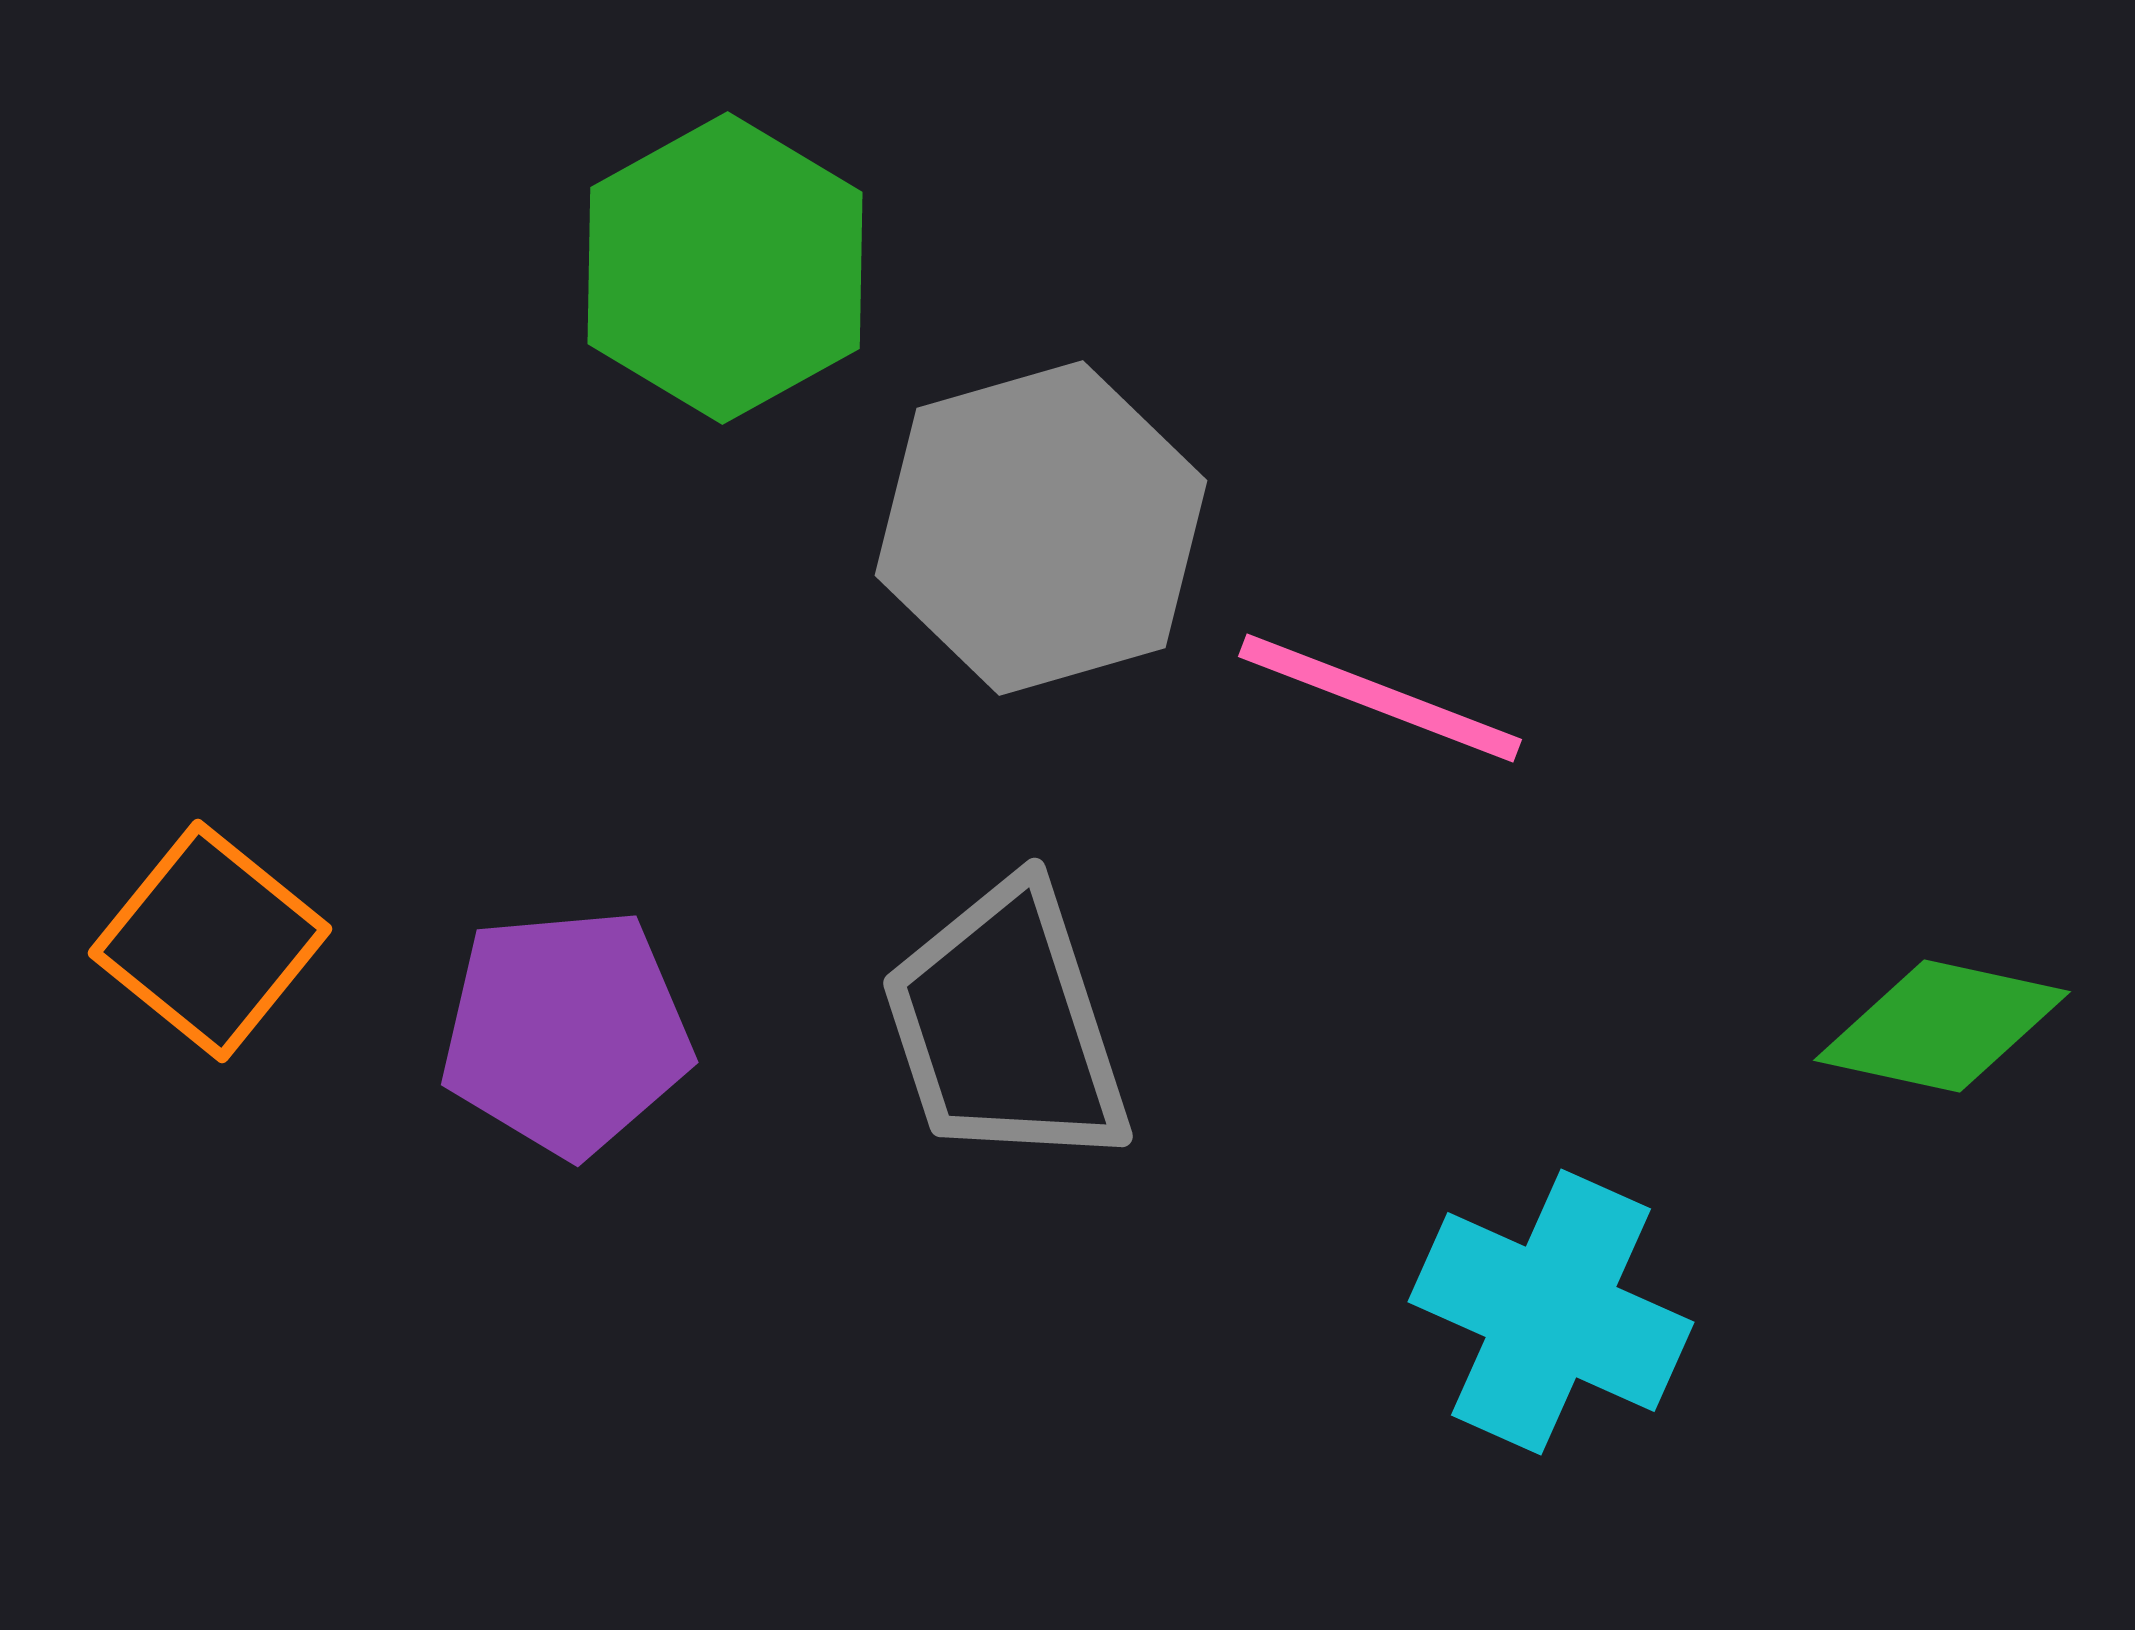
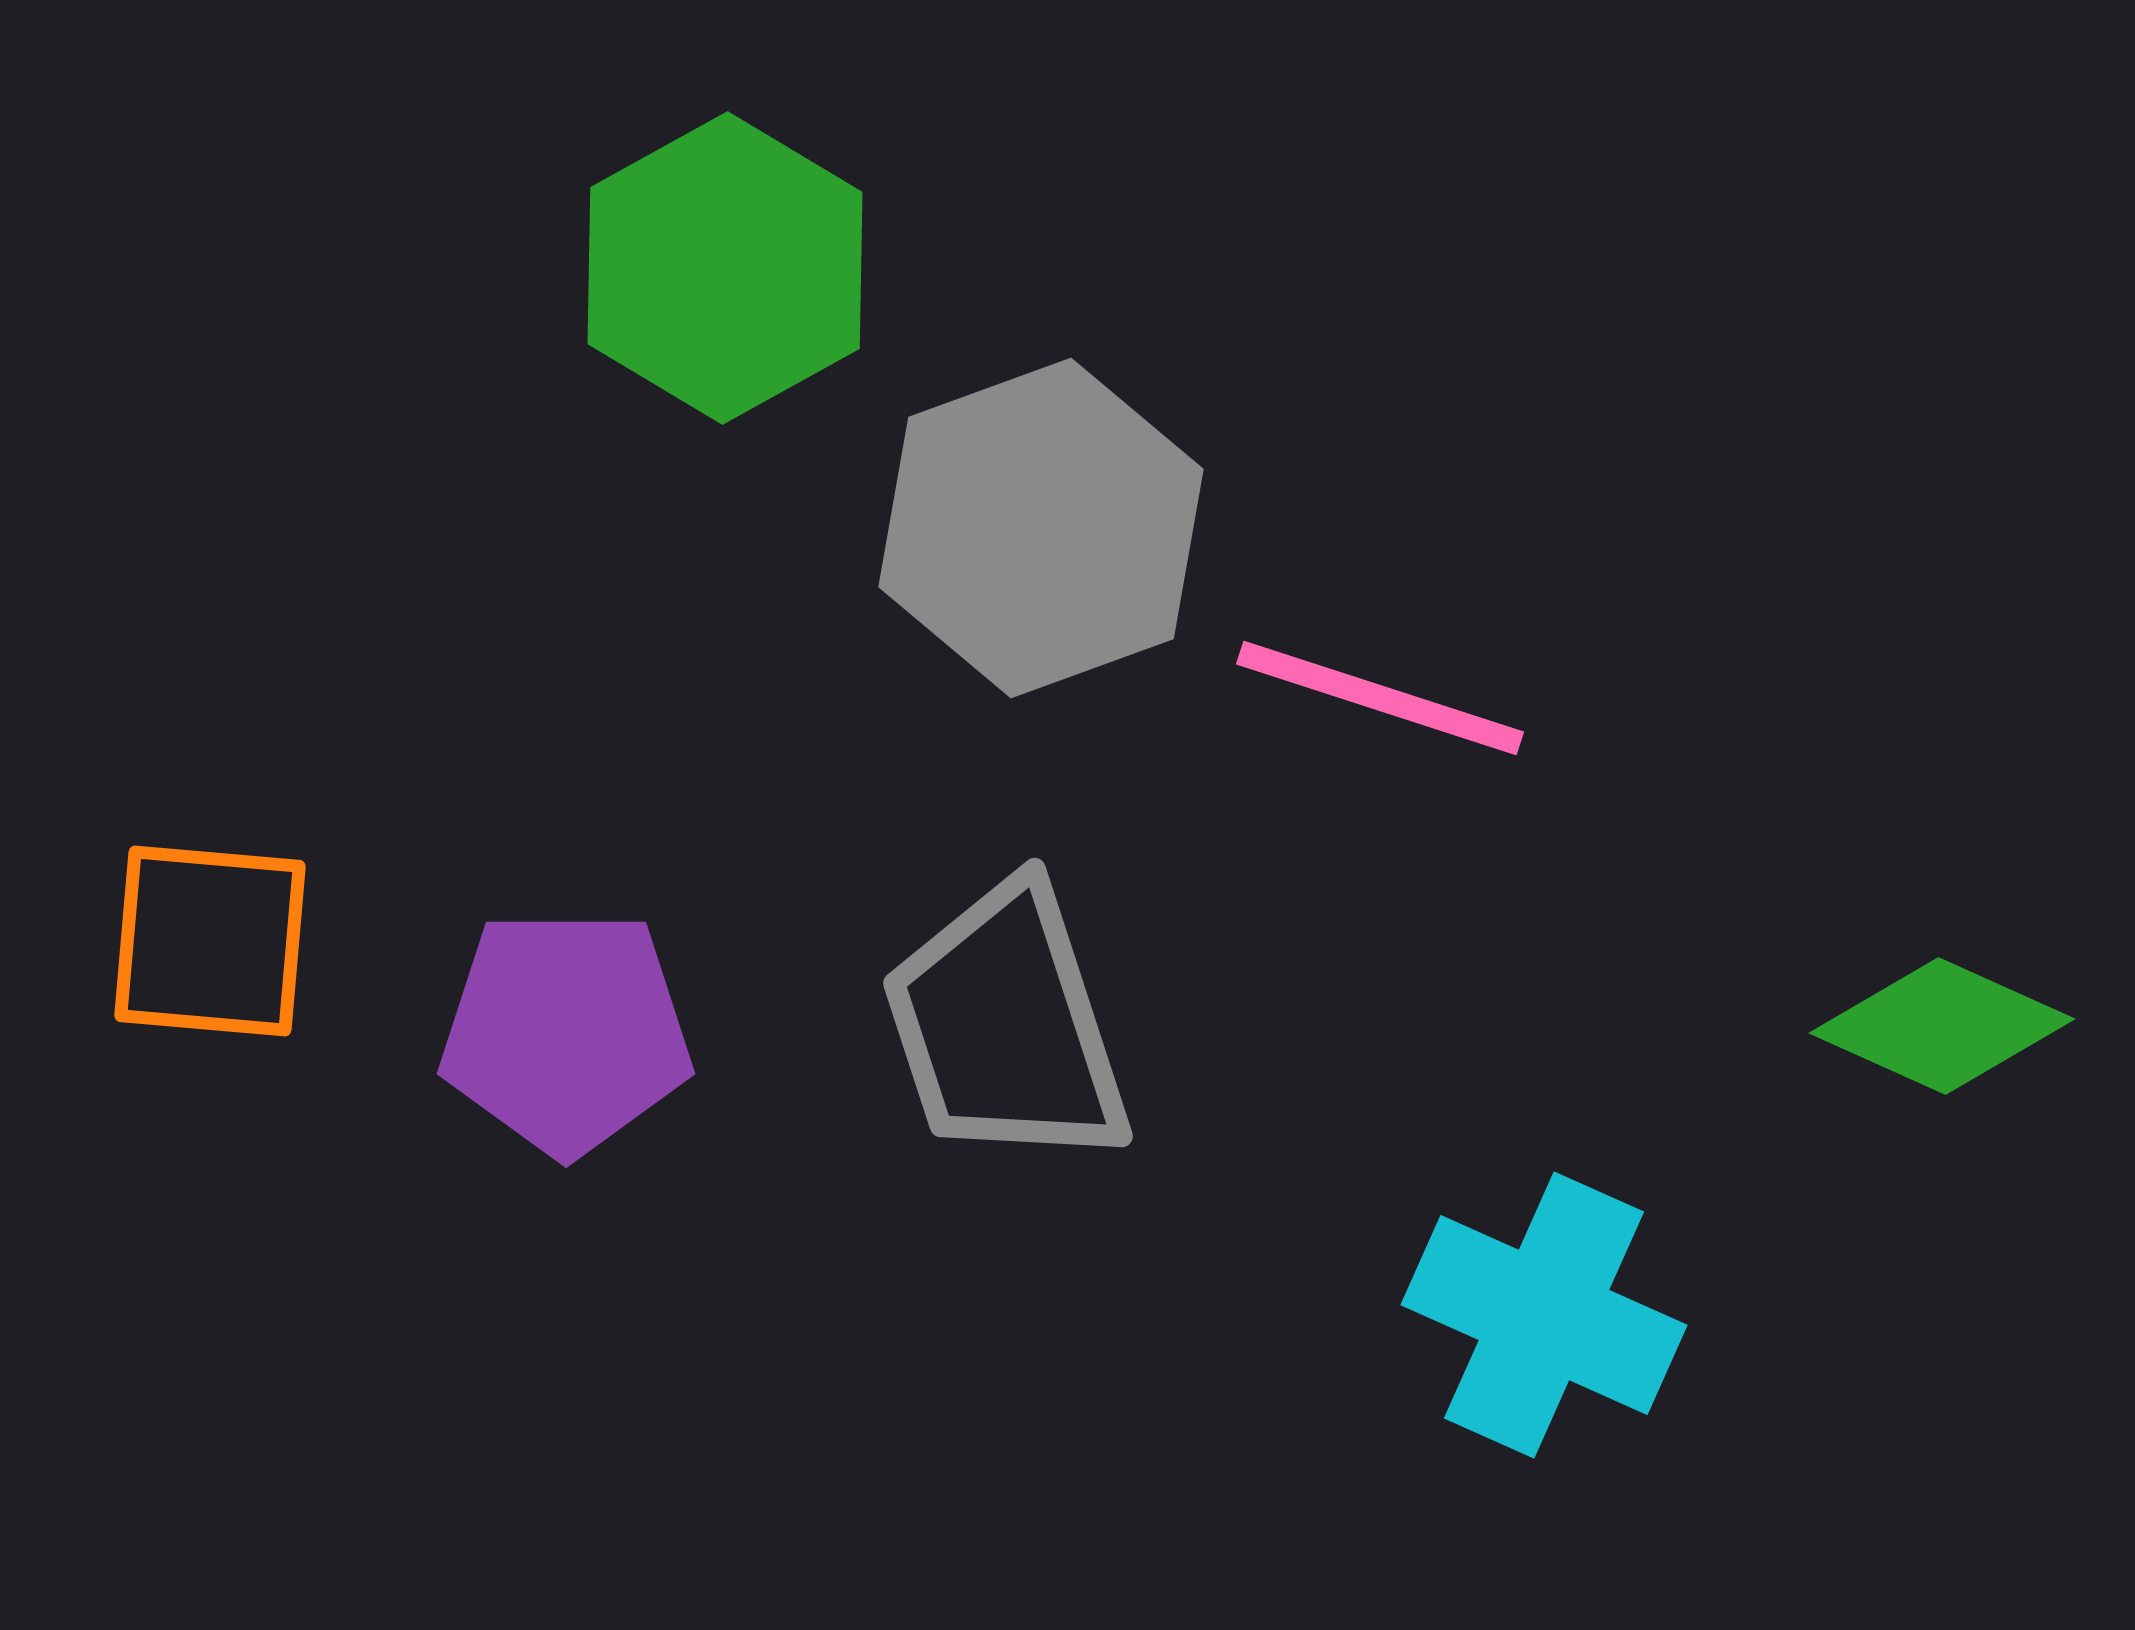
gray hexagon: rotated 4 degrees counterclockwise
pink line: rotated 3 degrees counterclockwise
orange square: rotated 34 degrees counterclockwise
green diamond: rotated 12 degrees clockwise
purple pentagon: rotated 5 degrees clockwise
cyan cross: moved 7 px left, 3 px down
